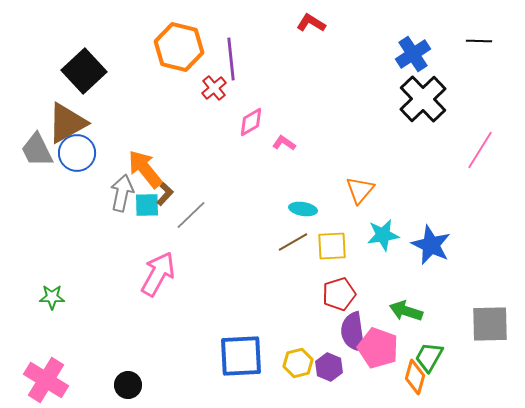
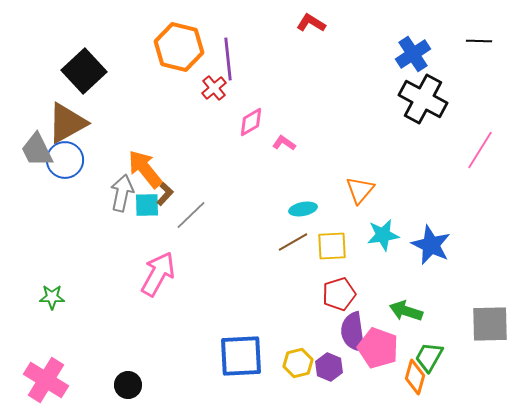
purple line: moved 3 px left
black cross: rotated 18 degrees counterclockwise
blue circle: moved 12 px left, 7 px down
cyan ellipse: rotated 20 degrees counterclockwise
